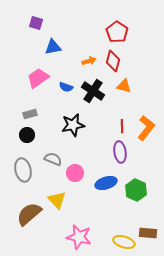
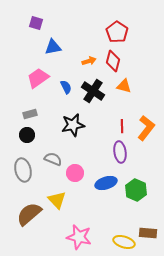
blue semicircle: rotated 136 degrees counterclockwise
